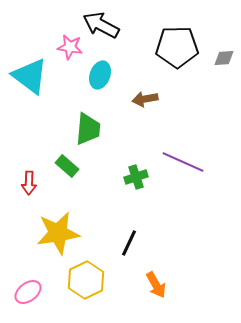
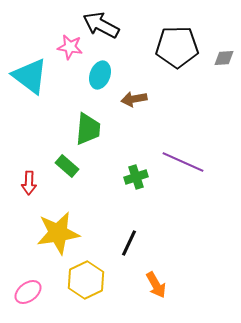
brown arrow: moved 11 px left
